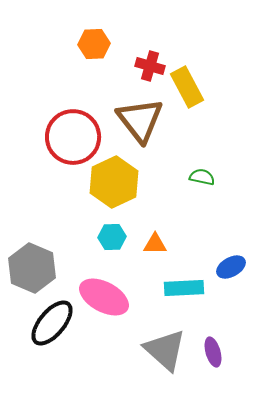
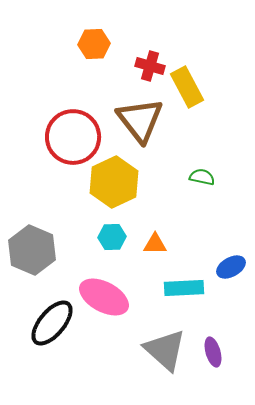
gray hexagon: moved 18 px up
